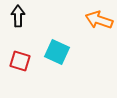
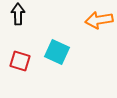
black arrow: moved 2 px up
orange arrow: rotated 28 degrees counterclockwise
